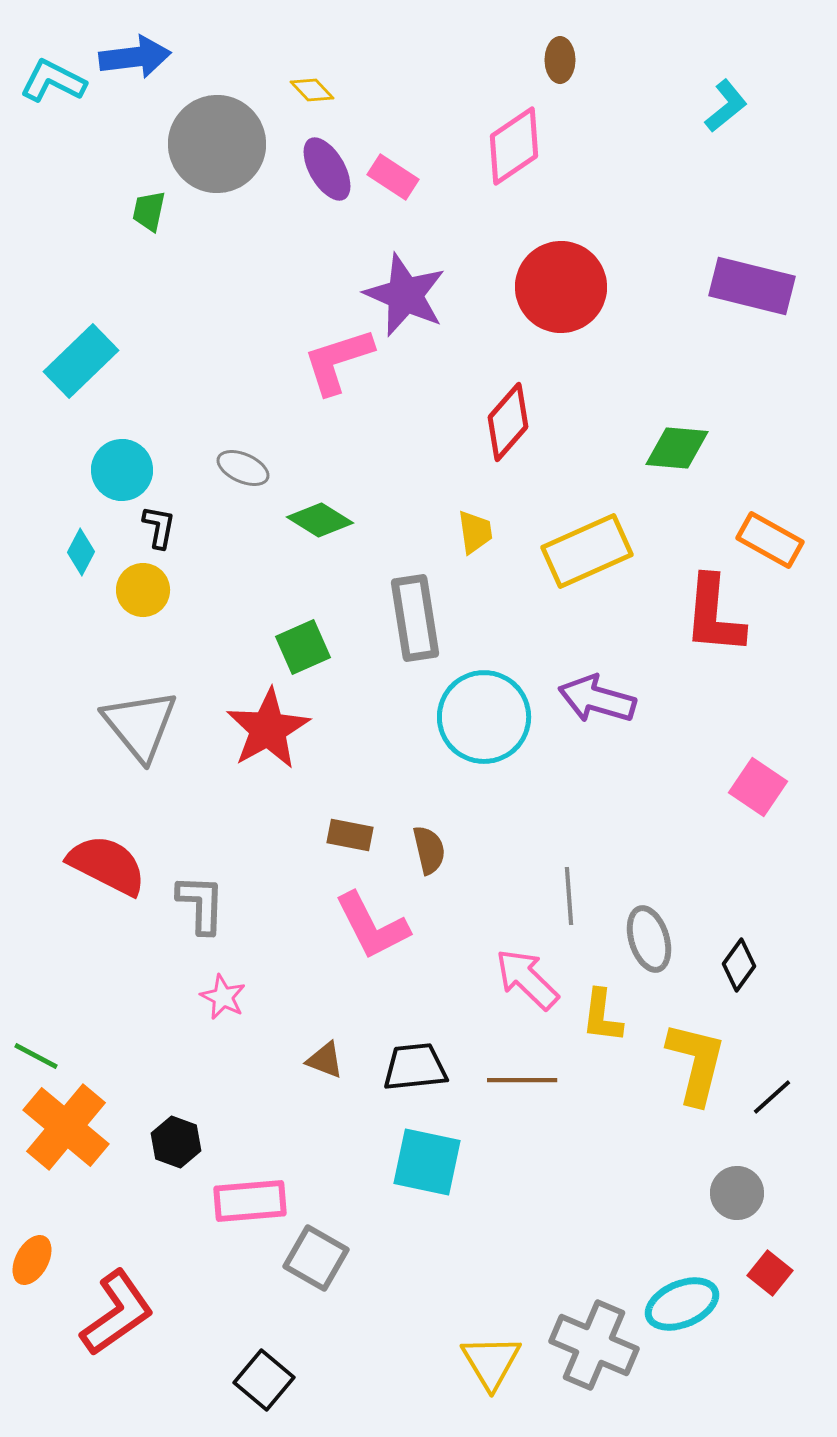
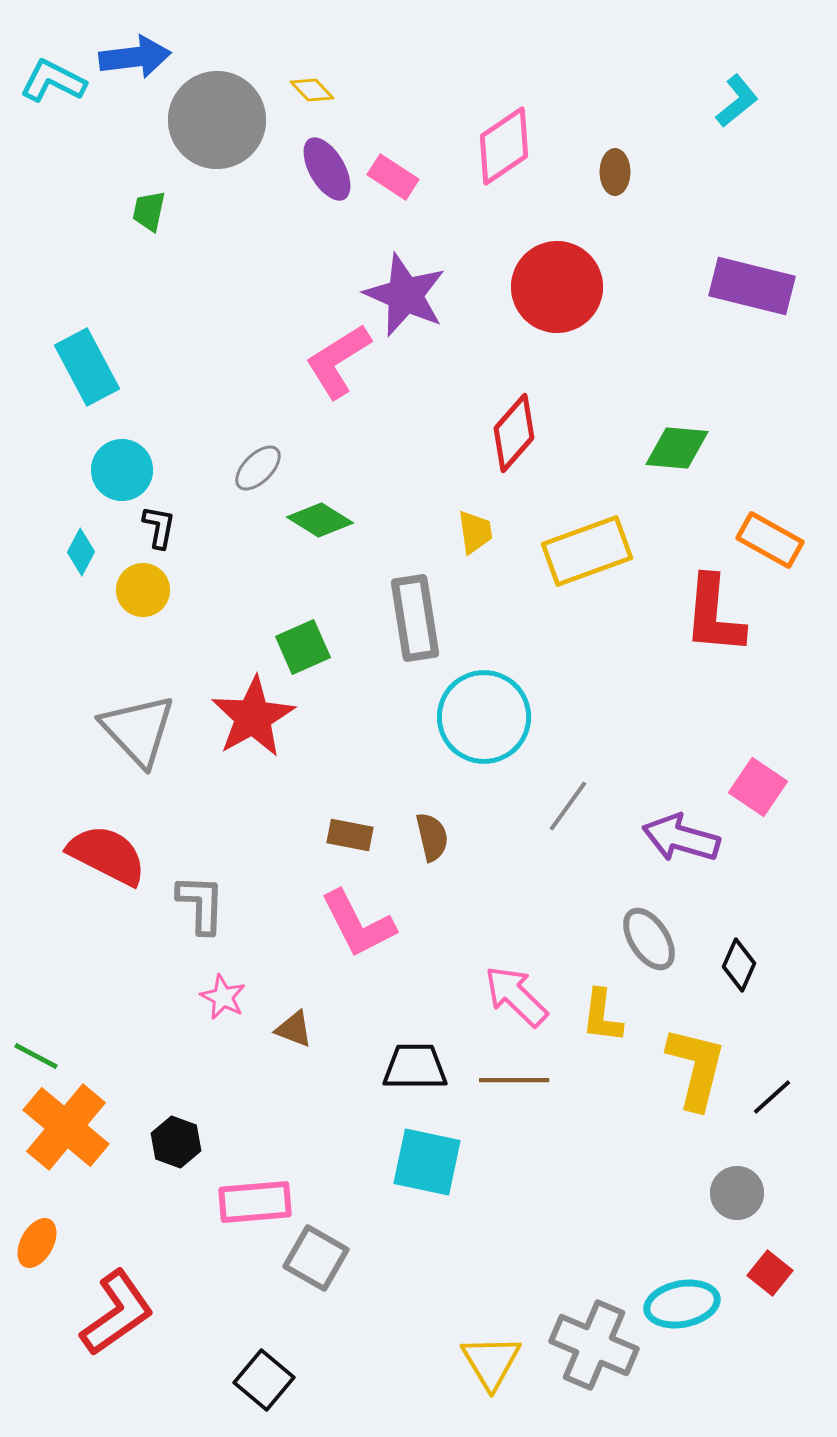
brown ellipse at (560, 60): moved 55 px right, 112 px down
cyan L-shape at (726, 106): moved 11 px right, 5 px up
gray circle at (217, 144): moved 24 px up
pink diamond at (514, 146): moved 10 px left
red circle at (561, 287): moved 4 px left
cyan rectangle at (81, 361): moved 6 px right, 6 px down; rotated 74 degrees counterclockwise
pink L-shape at (338, 361): rotated 14 degrees counterclockwise
red diamond at (508, 422): moved 6 px right, 11 px down
gray ellipse at (243, 468): moved 15 px right; rotated 69 degrees counterclockwise
yellow rectangle at (587, 551): rotated 4 degrees clockwise
purple arrow at (597, 699): moved 84 px right, 139 px down
gray triangle at (140, 725): moved 2 px left, 5 px down; rotated 4 degrees counterclockwise
red star at (268, 729): moved 15 px left, 12 px up
brown semicircle at (429, 850): moved 3 px right, 13 px up
red semicircle at (107, 865): moved 10 px up
gray line at (569, 896): moved 1 px left, 90 px up; rotated 40 degrees clockwise
pink L-shape at (372, 926): moved 14 px left, 2 px up
gray ellipse at (649, 939): rotated 16 degrees counterclockwise
black diamond at (739, 965): rotated 12 degrees counterclockwise
pink arrow at (527, 979): moved 11 px left, 17 px down
brown triangle at (325, 1060): moved 31 px left, 31 px up
yellow L-shape at (696, 1063): moved 5 px down
black trapezoid at (415, 1067): rotated 6 degrees clockwise
brown line at (522, 1080): moved 8 px left
pink rectangle at (250, 1201): moved 5 px right, 1 px down
orange ellipse at (32, 1260): moved 5 px right, 17 px up
cyan ellipse at (682, 1304): rotated 12 degrees clockwise
